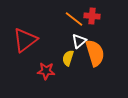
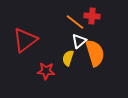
orange line: moved 1 px right, 3 px down
